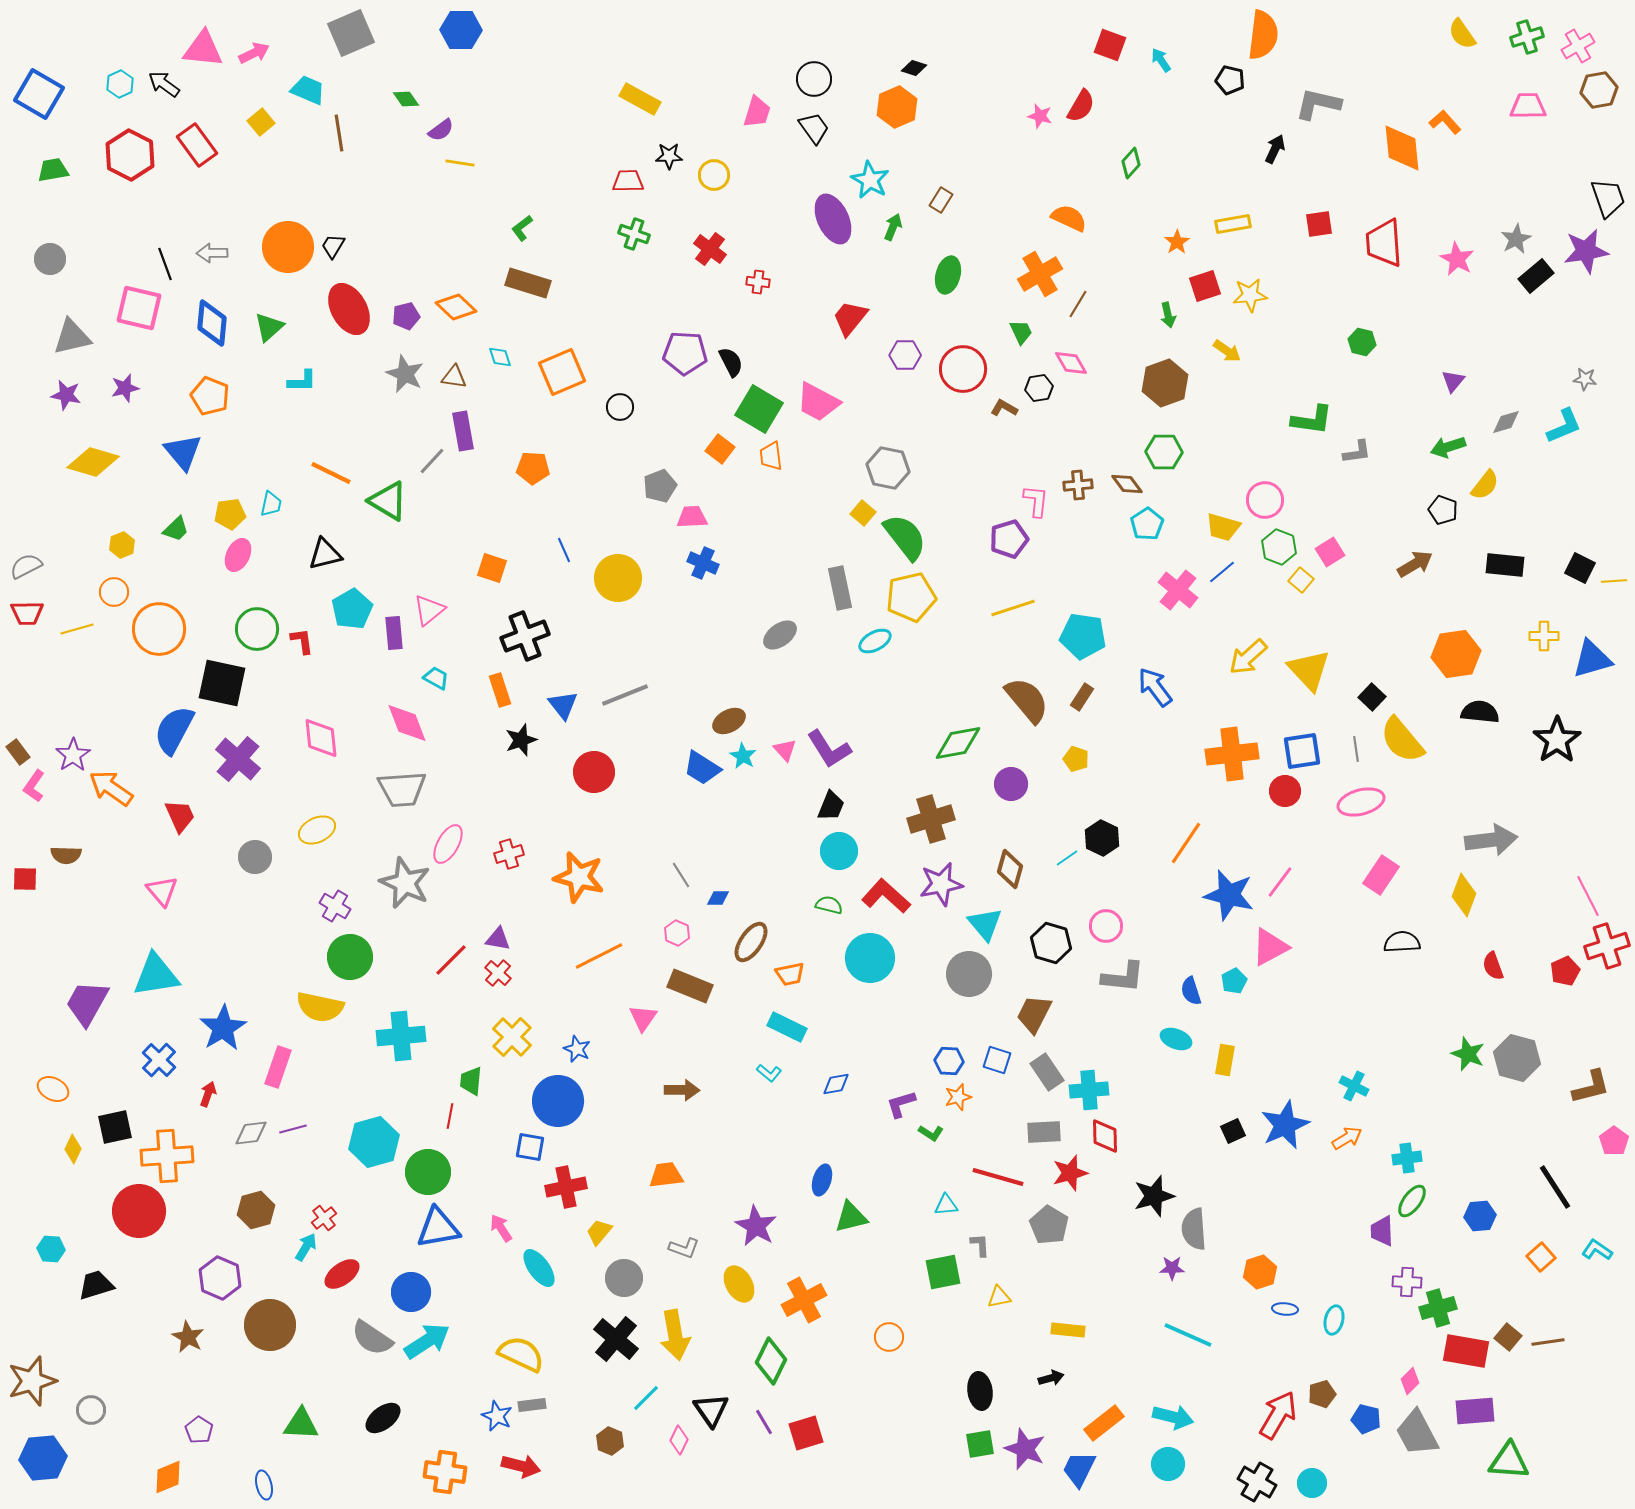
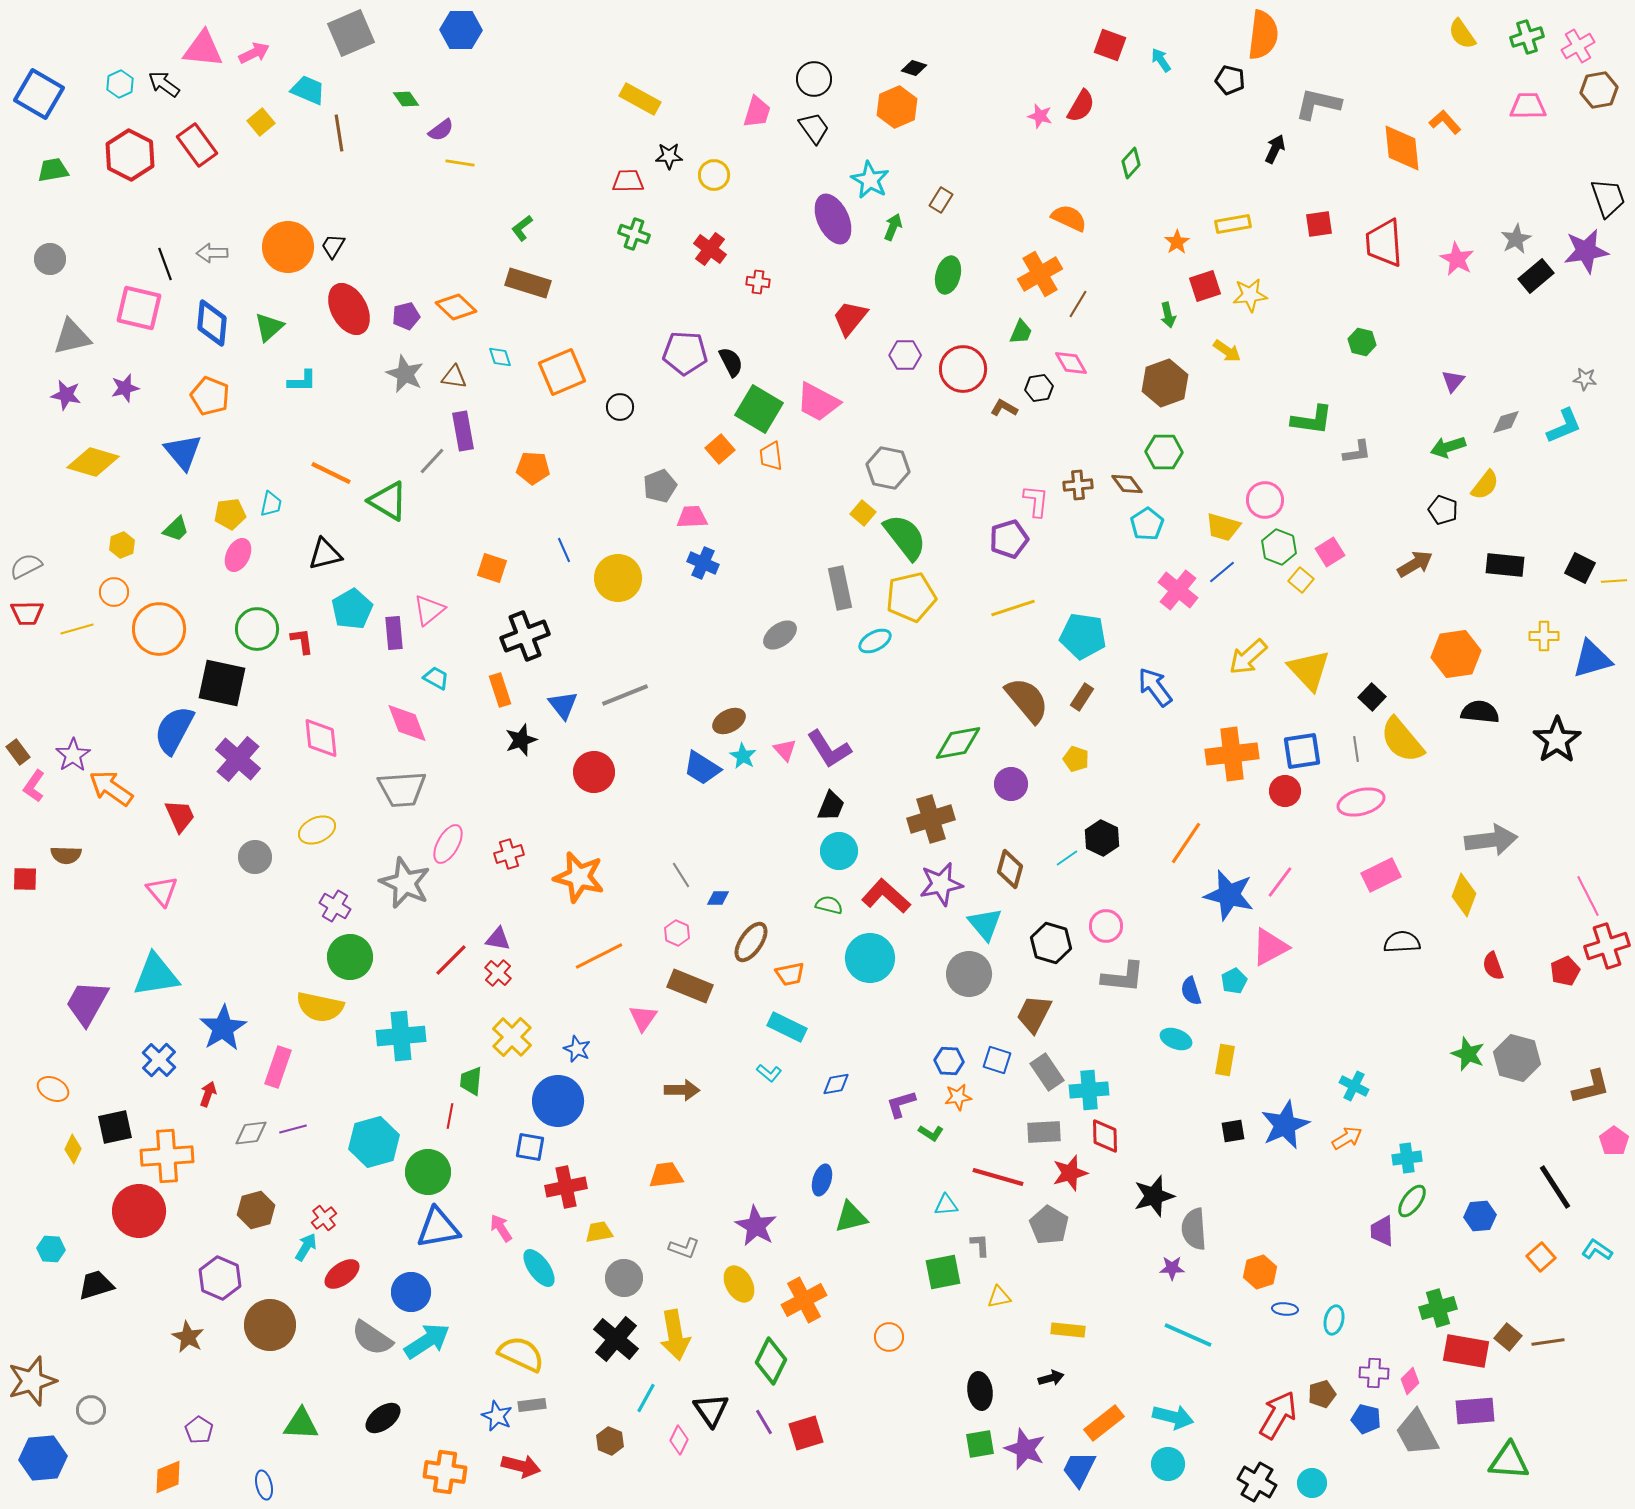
green trapezoid at (1021, 332): rotated 48 degrees clockwise
orange square at (720, 449): rotated 12 degrees clockwise
pink rectangle at (1381, 875): rotated 30 degrees clockwise
orange star at (958, 1097): rotated 8 degrees clockwise
black square at (1233, 1131): rotated 15 degrees clockwise
yellow trapezoid at (599, 1232): rotated 40 degrees clockwise
purple cross at (1407, 1282): moved 33 px left, 91 px down
cyan line at (646, 1398): rotated 16 degrees counterclockwise
